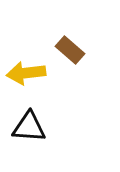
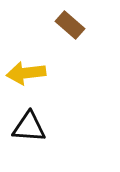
brown rectangle: moved 25 px up
